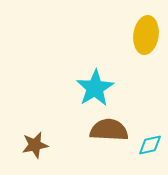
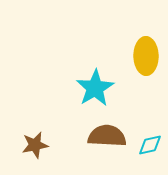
yellow ellipse: moved 21 px down; rotated 9 degrees counterclockwise
brown semicircle: moved 2 px left, 6 px down
